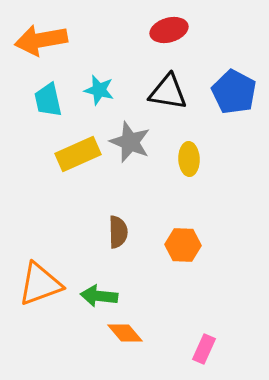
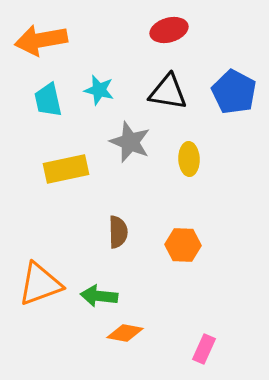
yellow rectangle: moved 12 px left, 15 px down; rotated 12 degrees clockwise
orange diamond: rotated 39 degrees counterclockwise
